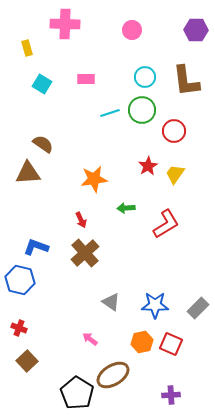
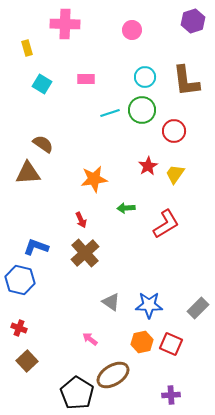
purple hexagon: moved 3 px left, 9 px up; rotated 20 degrees counterclockwise
blue star: moved 6 px left
